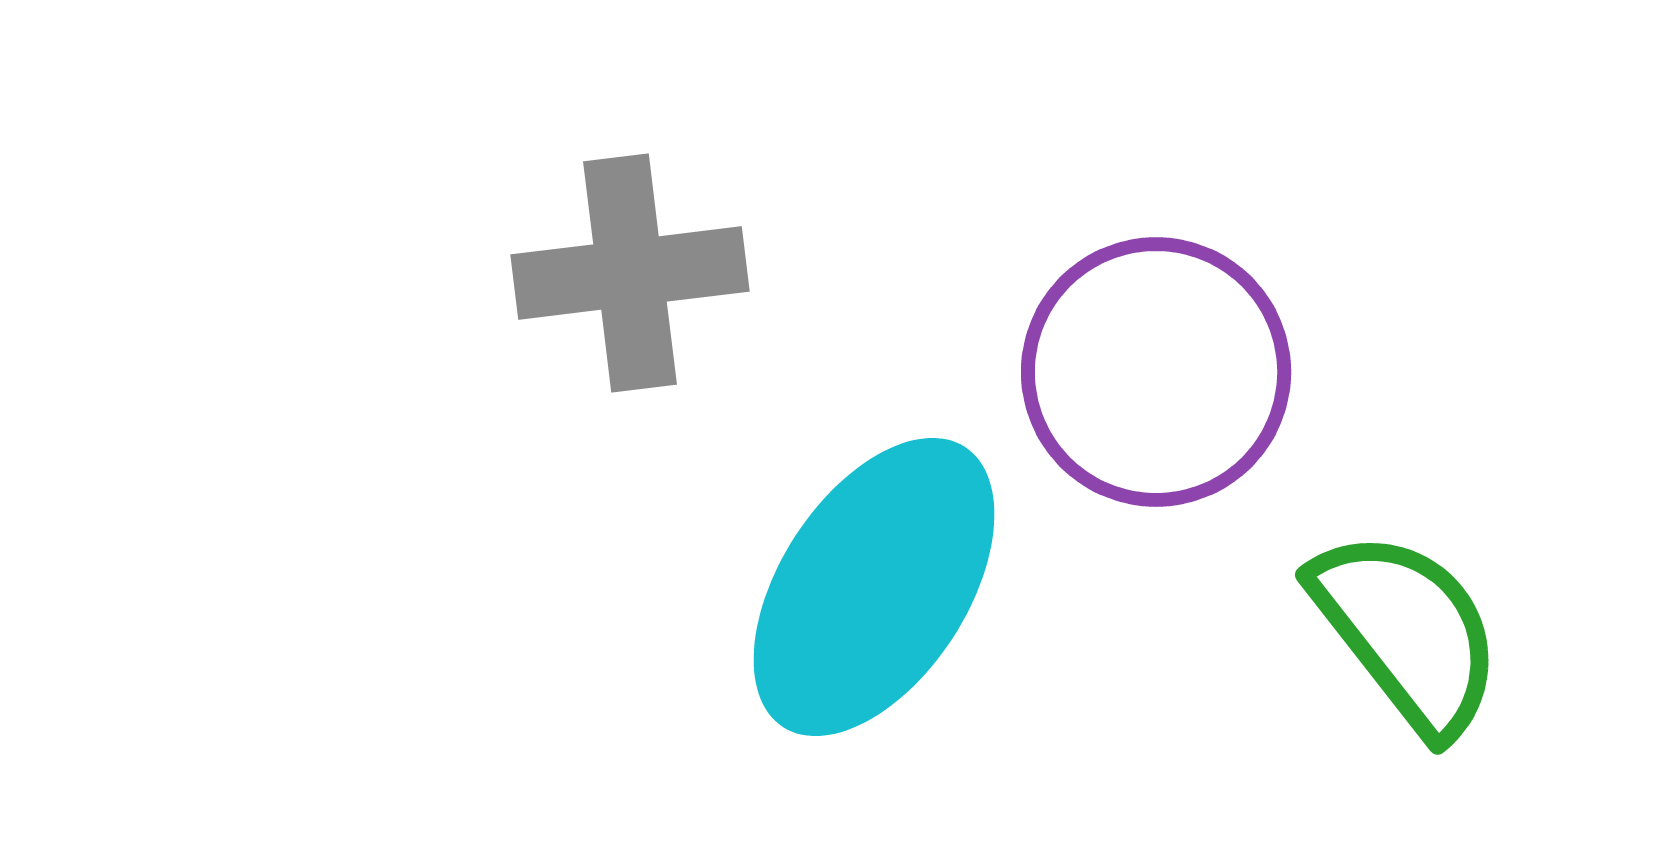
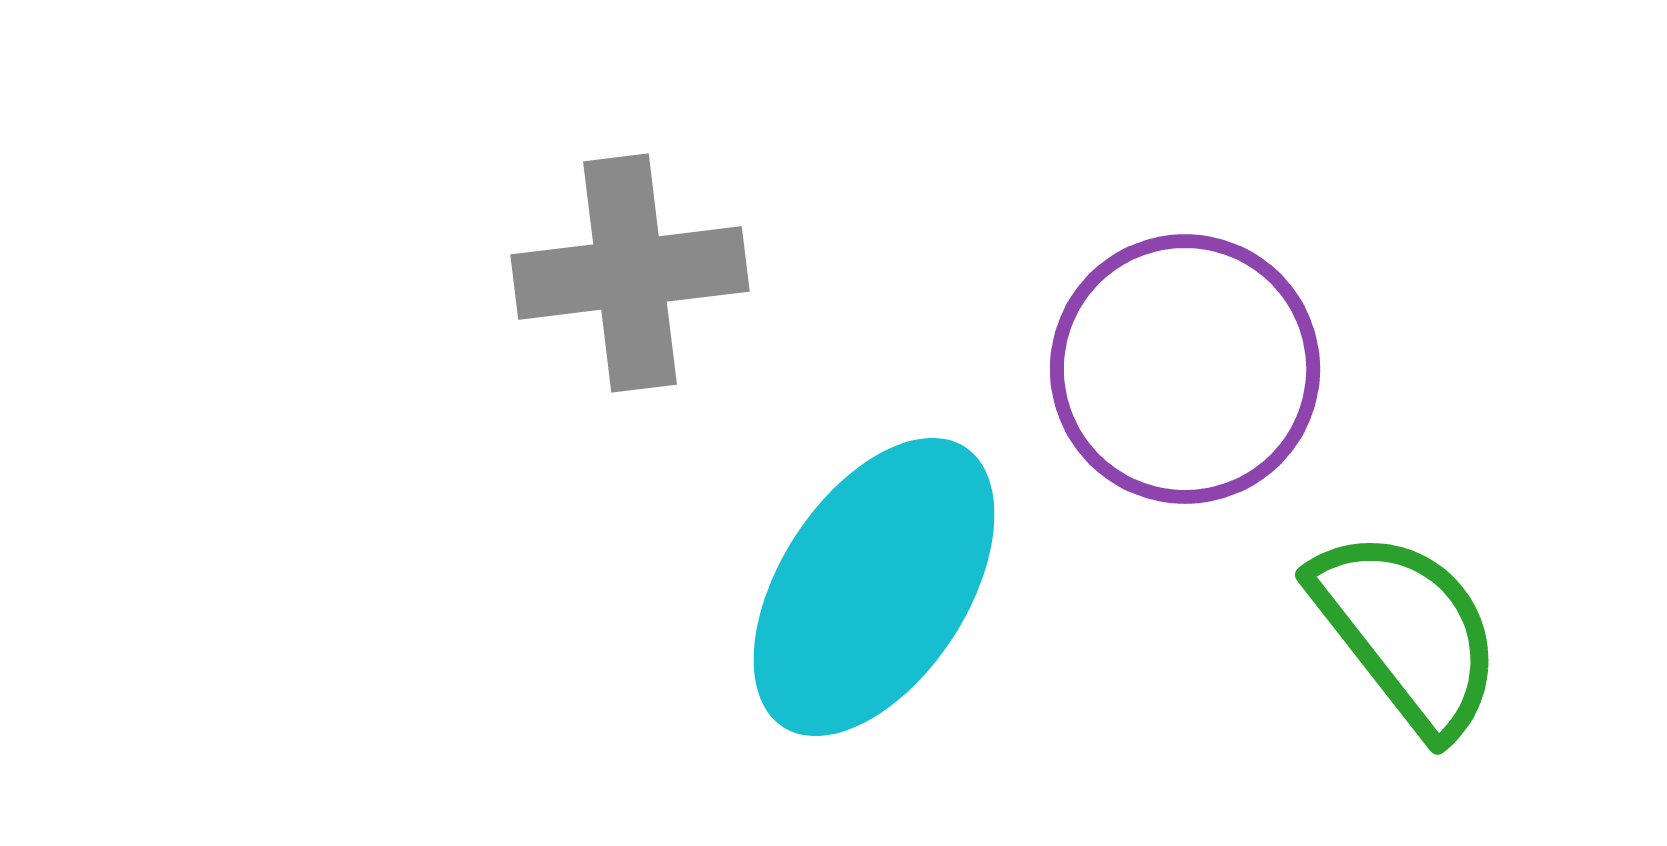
purple circle: moved 29 px right, 3 px up
